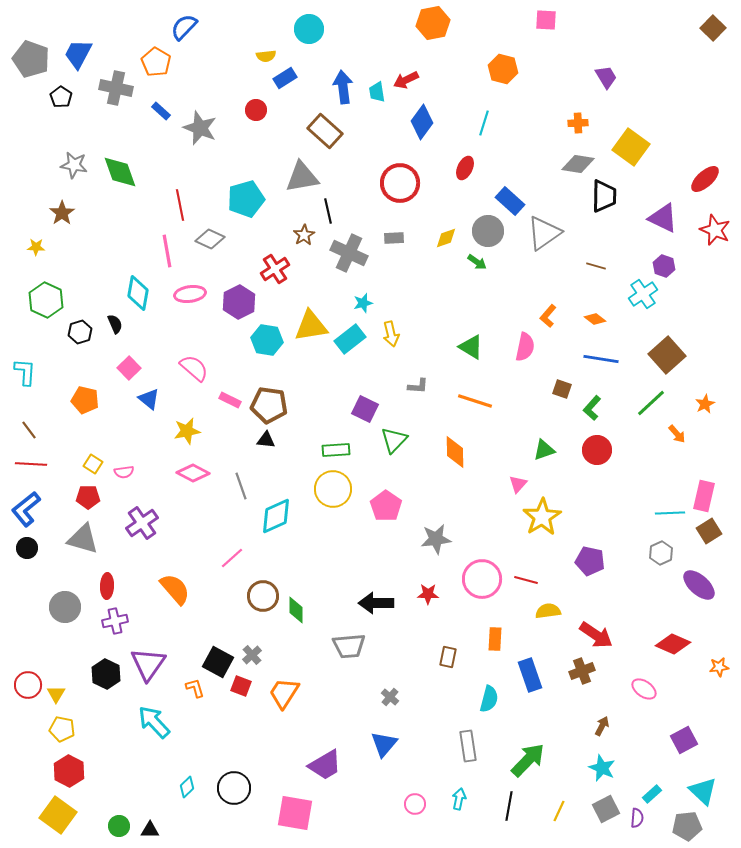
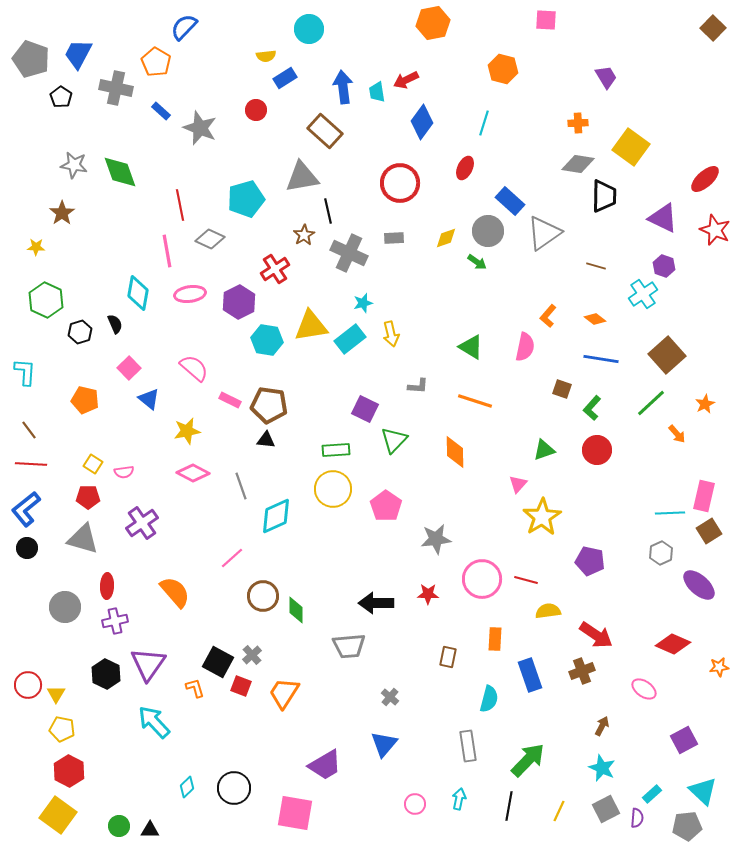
orange semicircle at (175, 589): moved 3 px down
